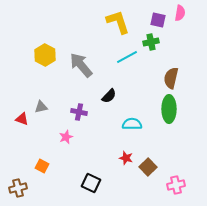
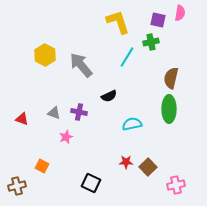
cyan line: rotated 30 degrees counterclockwise
black semicircle: rotated 21 degrees clockwise
gray triangle: moved 13 px right, 6 px down; rotated 32 degrees clockwise
cyan semicircle: rotated 12 degrees counterclockwise
red star: moved 4 px down; rotated 16 degrees counterclockwise
brown cross: moved 1 px left, 2 px up
